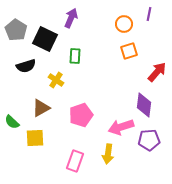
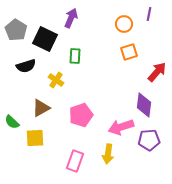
orange square: moved 1 px down
